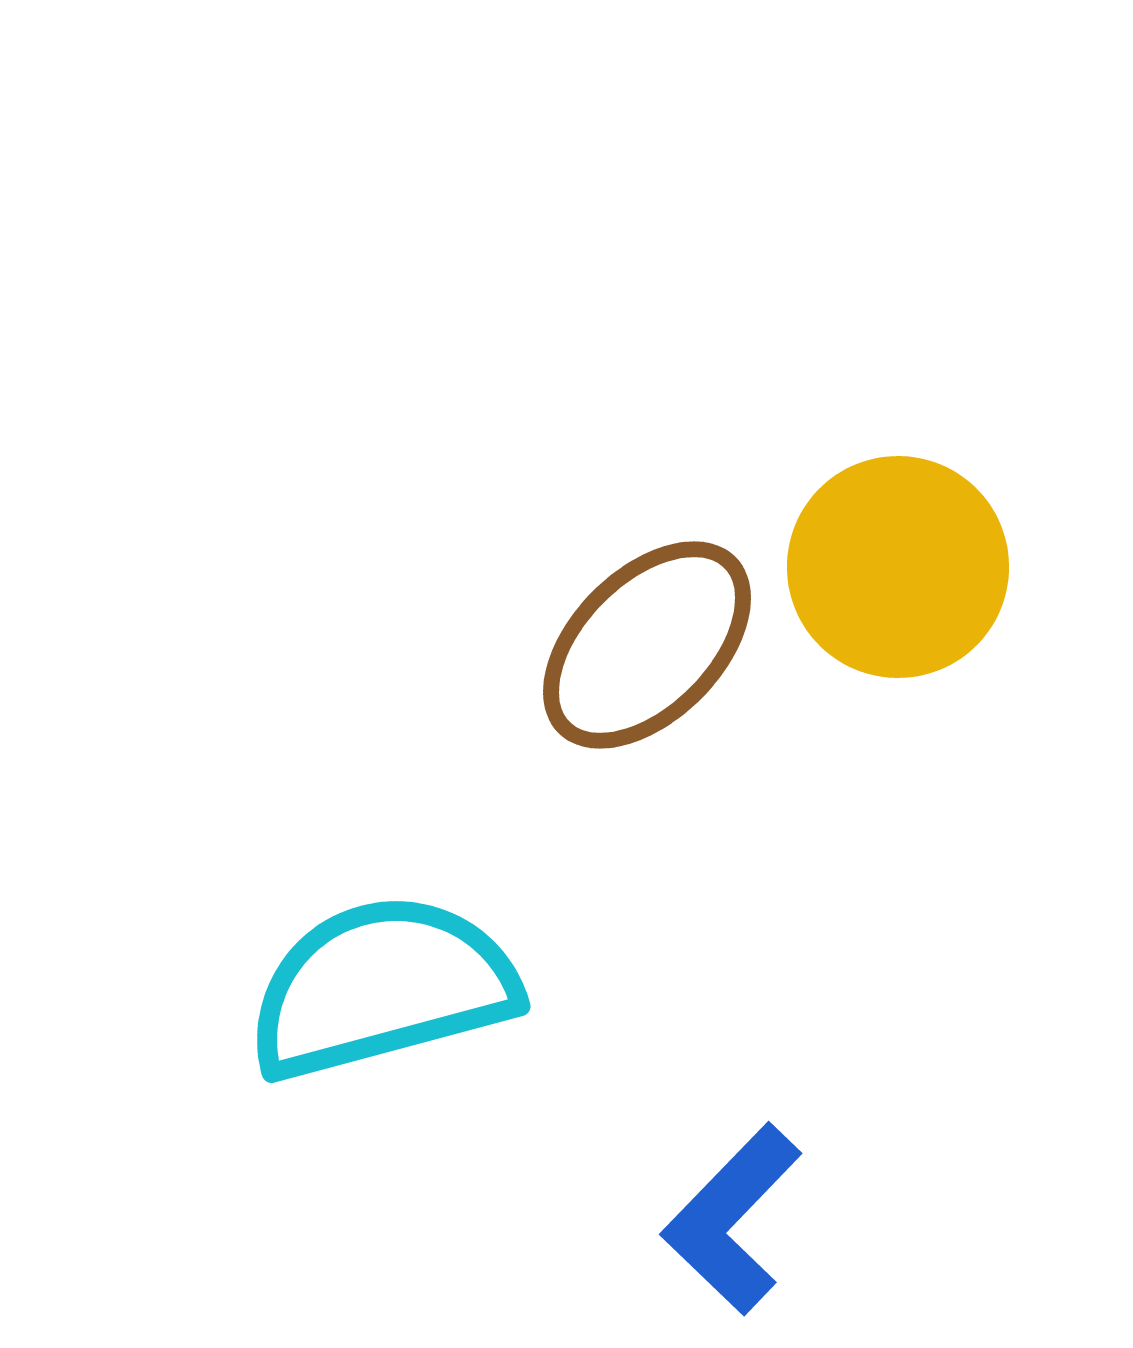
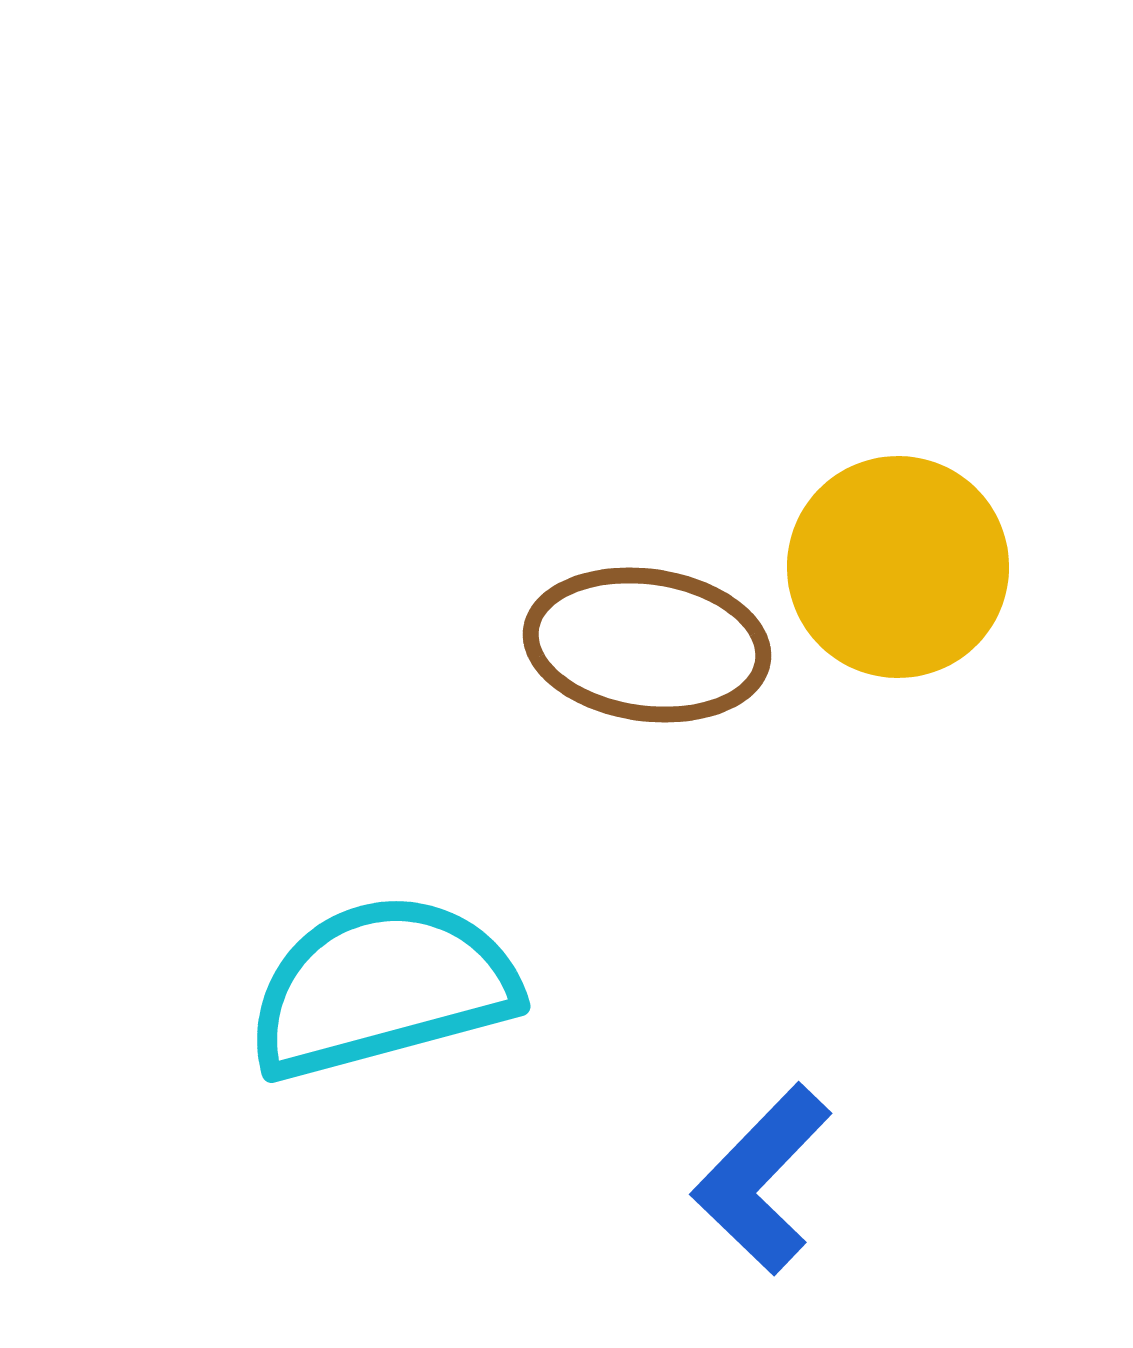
brown ellipse: rotated 53 degrees clockwise
blue L-shape: moved 30 px right, 40 px up
